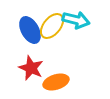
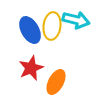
yellow ellipse: rotated 32 degrees counterclockwise
red star: rotated 25 degrees clockwise
orange ellipse: rotated 45 degrees counterclockwise
